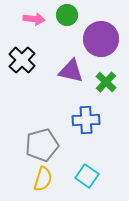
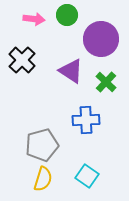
purple triangle: rotated 20 degrees clockwise
